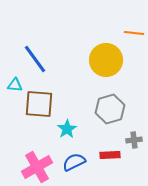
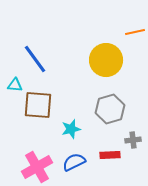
orange line: moved 1 px right, 1 px up; rotated 18 degrees counterclockwise
brown square: moved 1 px left, 1 px down
cyan star: moved 4 px right; rotated 18 degrees clockwise
gray cross: moved 1 px left
